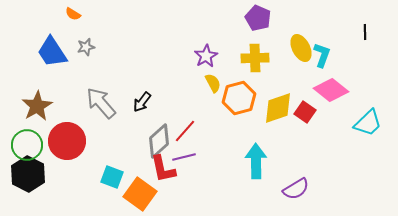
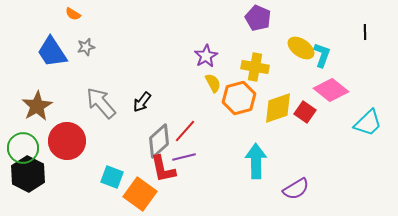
yellow ellipse: rotated 28 degrees counterclockwise
yellow cross: moved 9 px down; rotated 12 degrees clockwise
green circle: moved 4 px left, 3 px down
